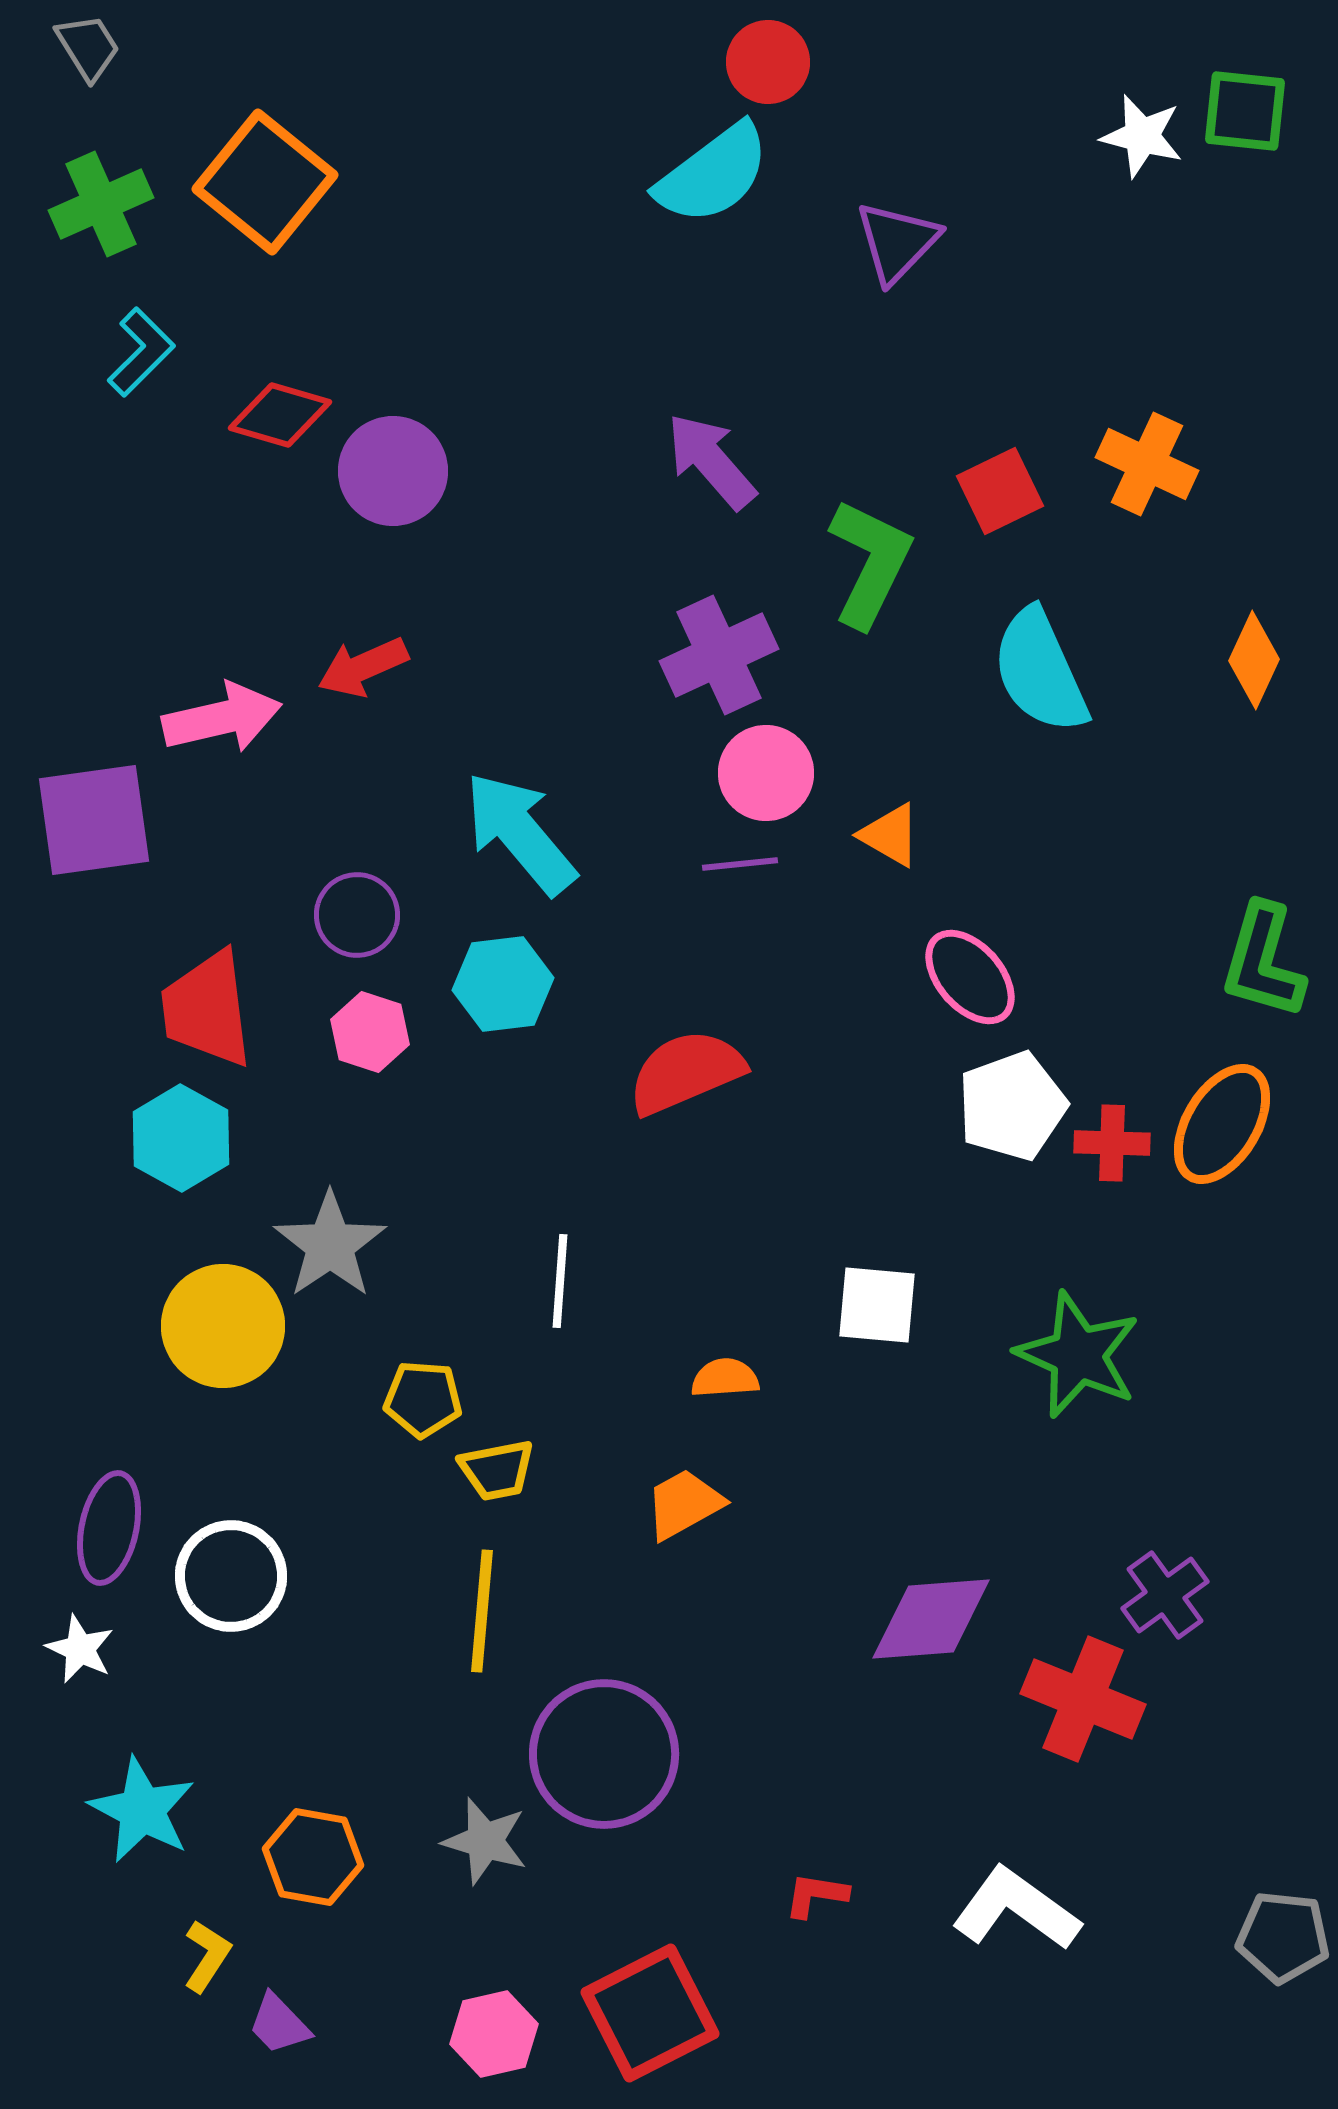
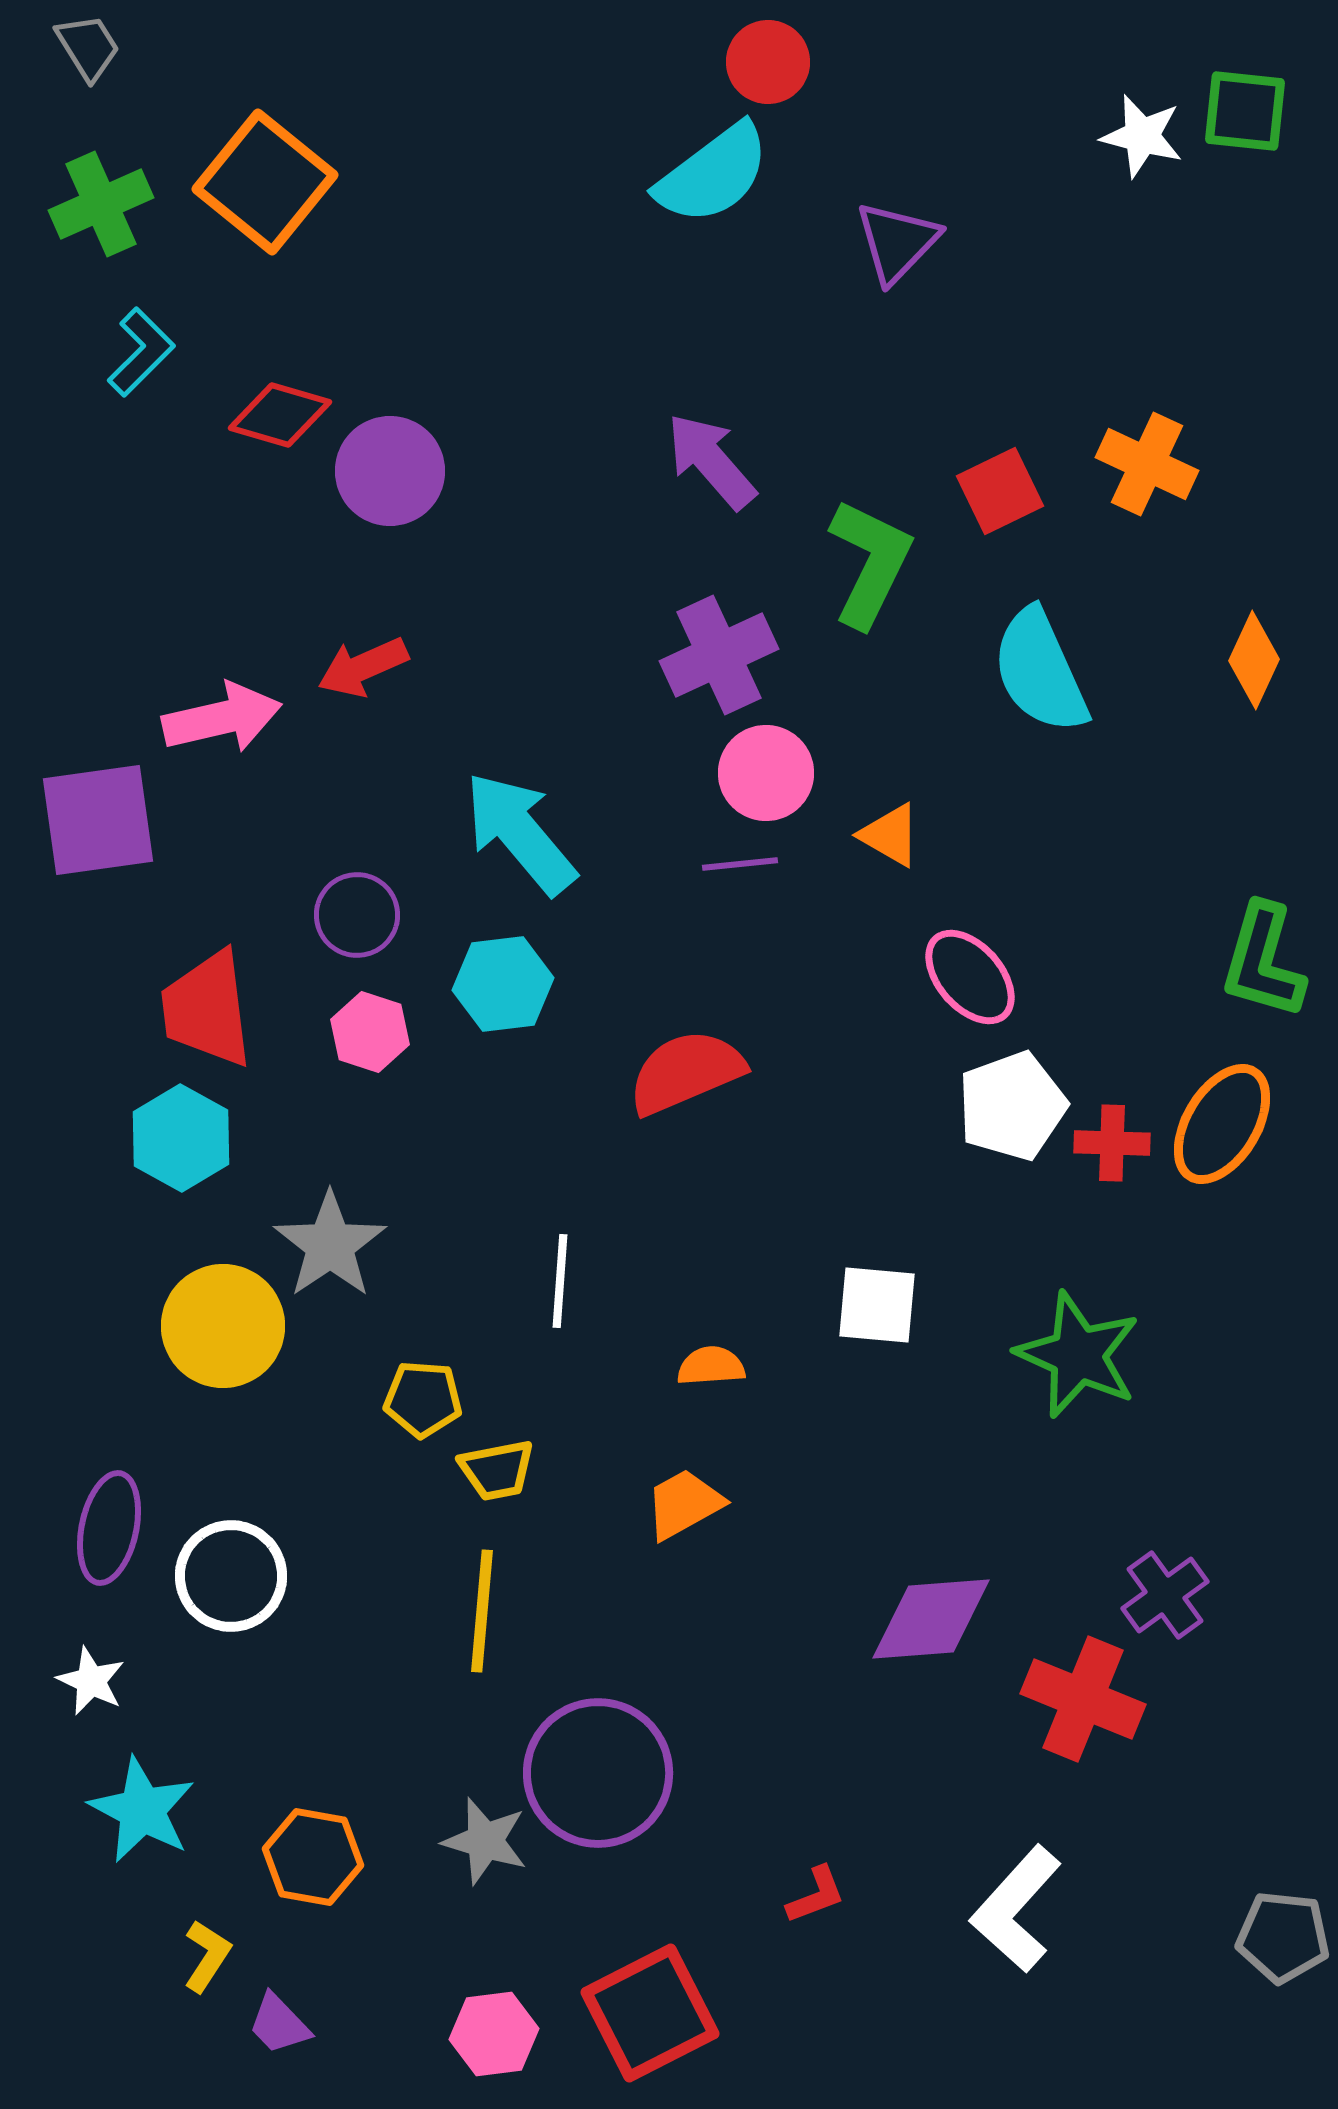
purple circle at (393, 471): moved 3 px left
purple square at (94, 820): moved 4 px right
orange semicircle at (725, 1378): moved 14 px left, 12 px up
white star at (80, 1649): moved 11 px right, 32 px down
purple circle at (604, 1754): moved 6 px left, 19 px down
red L-shape at (816, 1895): rotated 150 degrees clockwise
white L-shape at (1016, 1909): rotated 84 degrees counterclockwise
pink hexagon at (494, 2034): rotated 6 degrees clockwise
